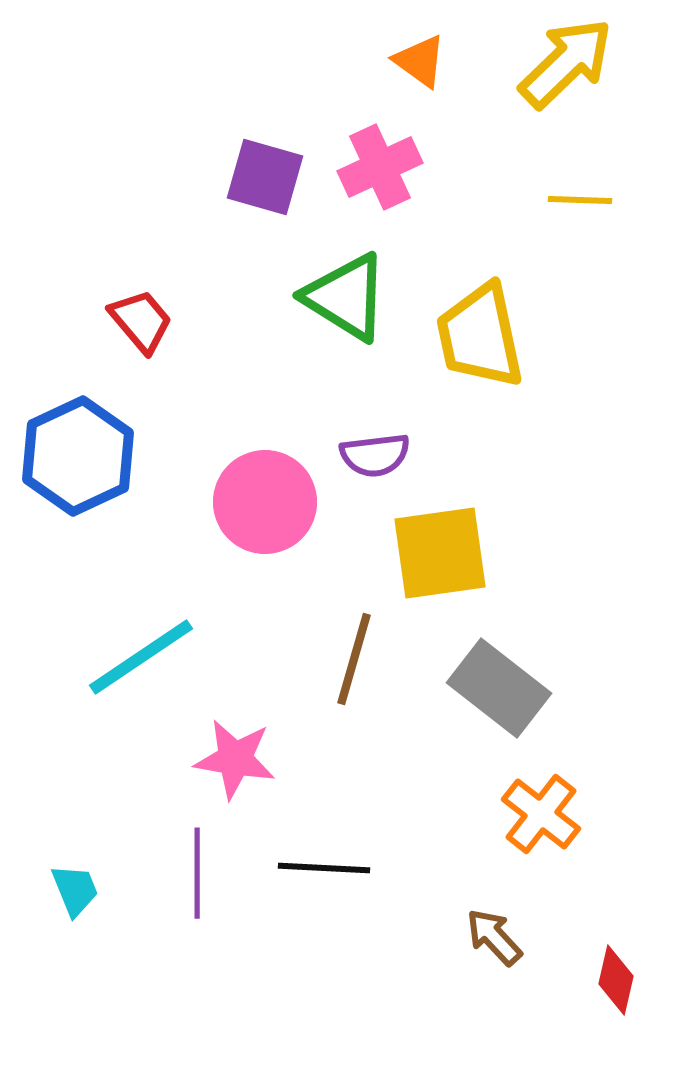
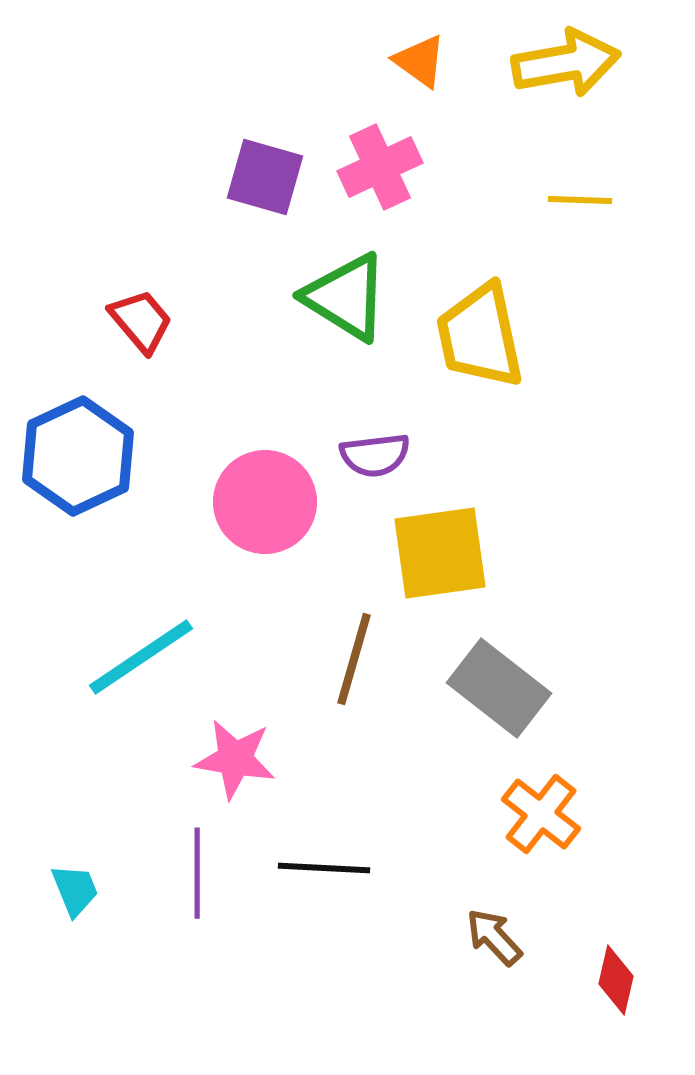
yellow arrow: rotated 34 degrees clockwise
